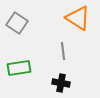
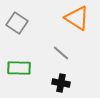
orange triangle: moved 1 px left
gray line: moved 2 px left, 2 px down; rotated 42 degrees counterclockwise
green rectangle: rotated 10 degrees clockwise
